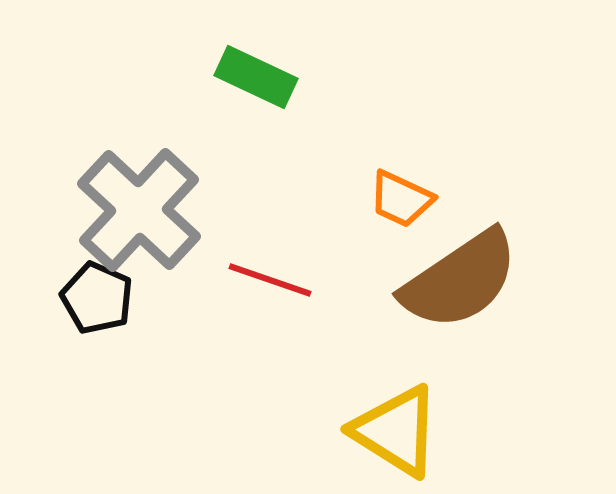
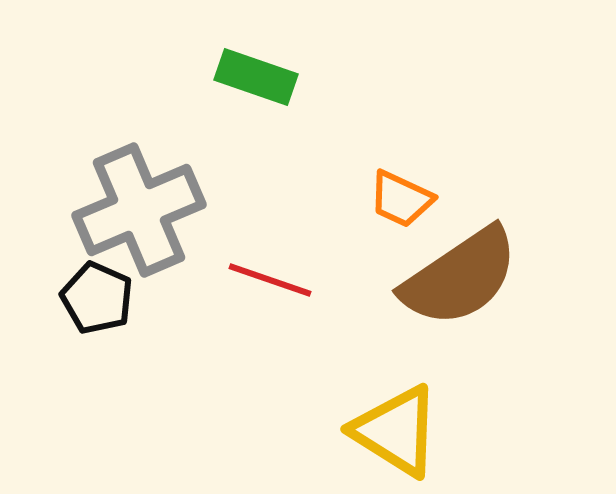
green rectangle: rotated 6 degrees counterclockwise
gray cross: rotated 24 degrees clockwise
brown semicircle: moved 3 px up
